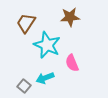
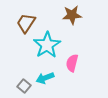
brown star: moved 2 px right, 2 px up
cyan star: rotated 16 degrees clockwise
pink semicircle: rotated 36 degrees clockwise
